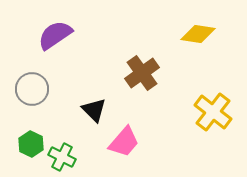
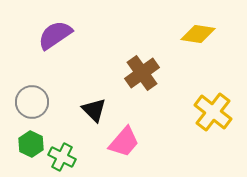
gray circle: moved 13 px down
